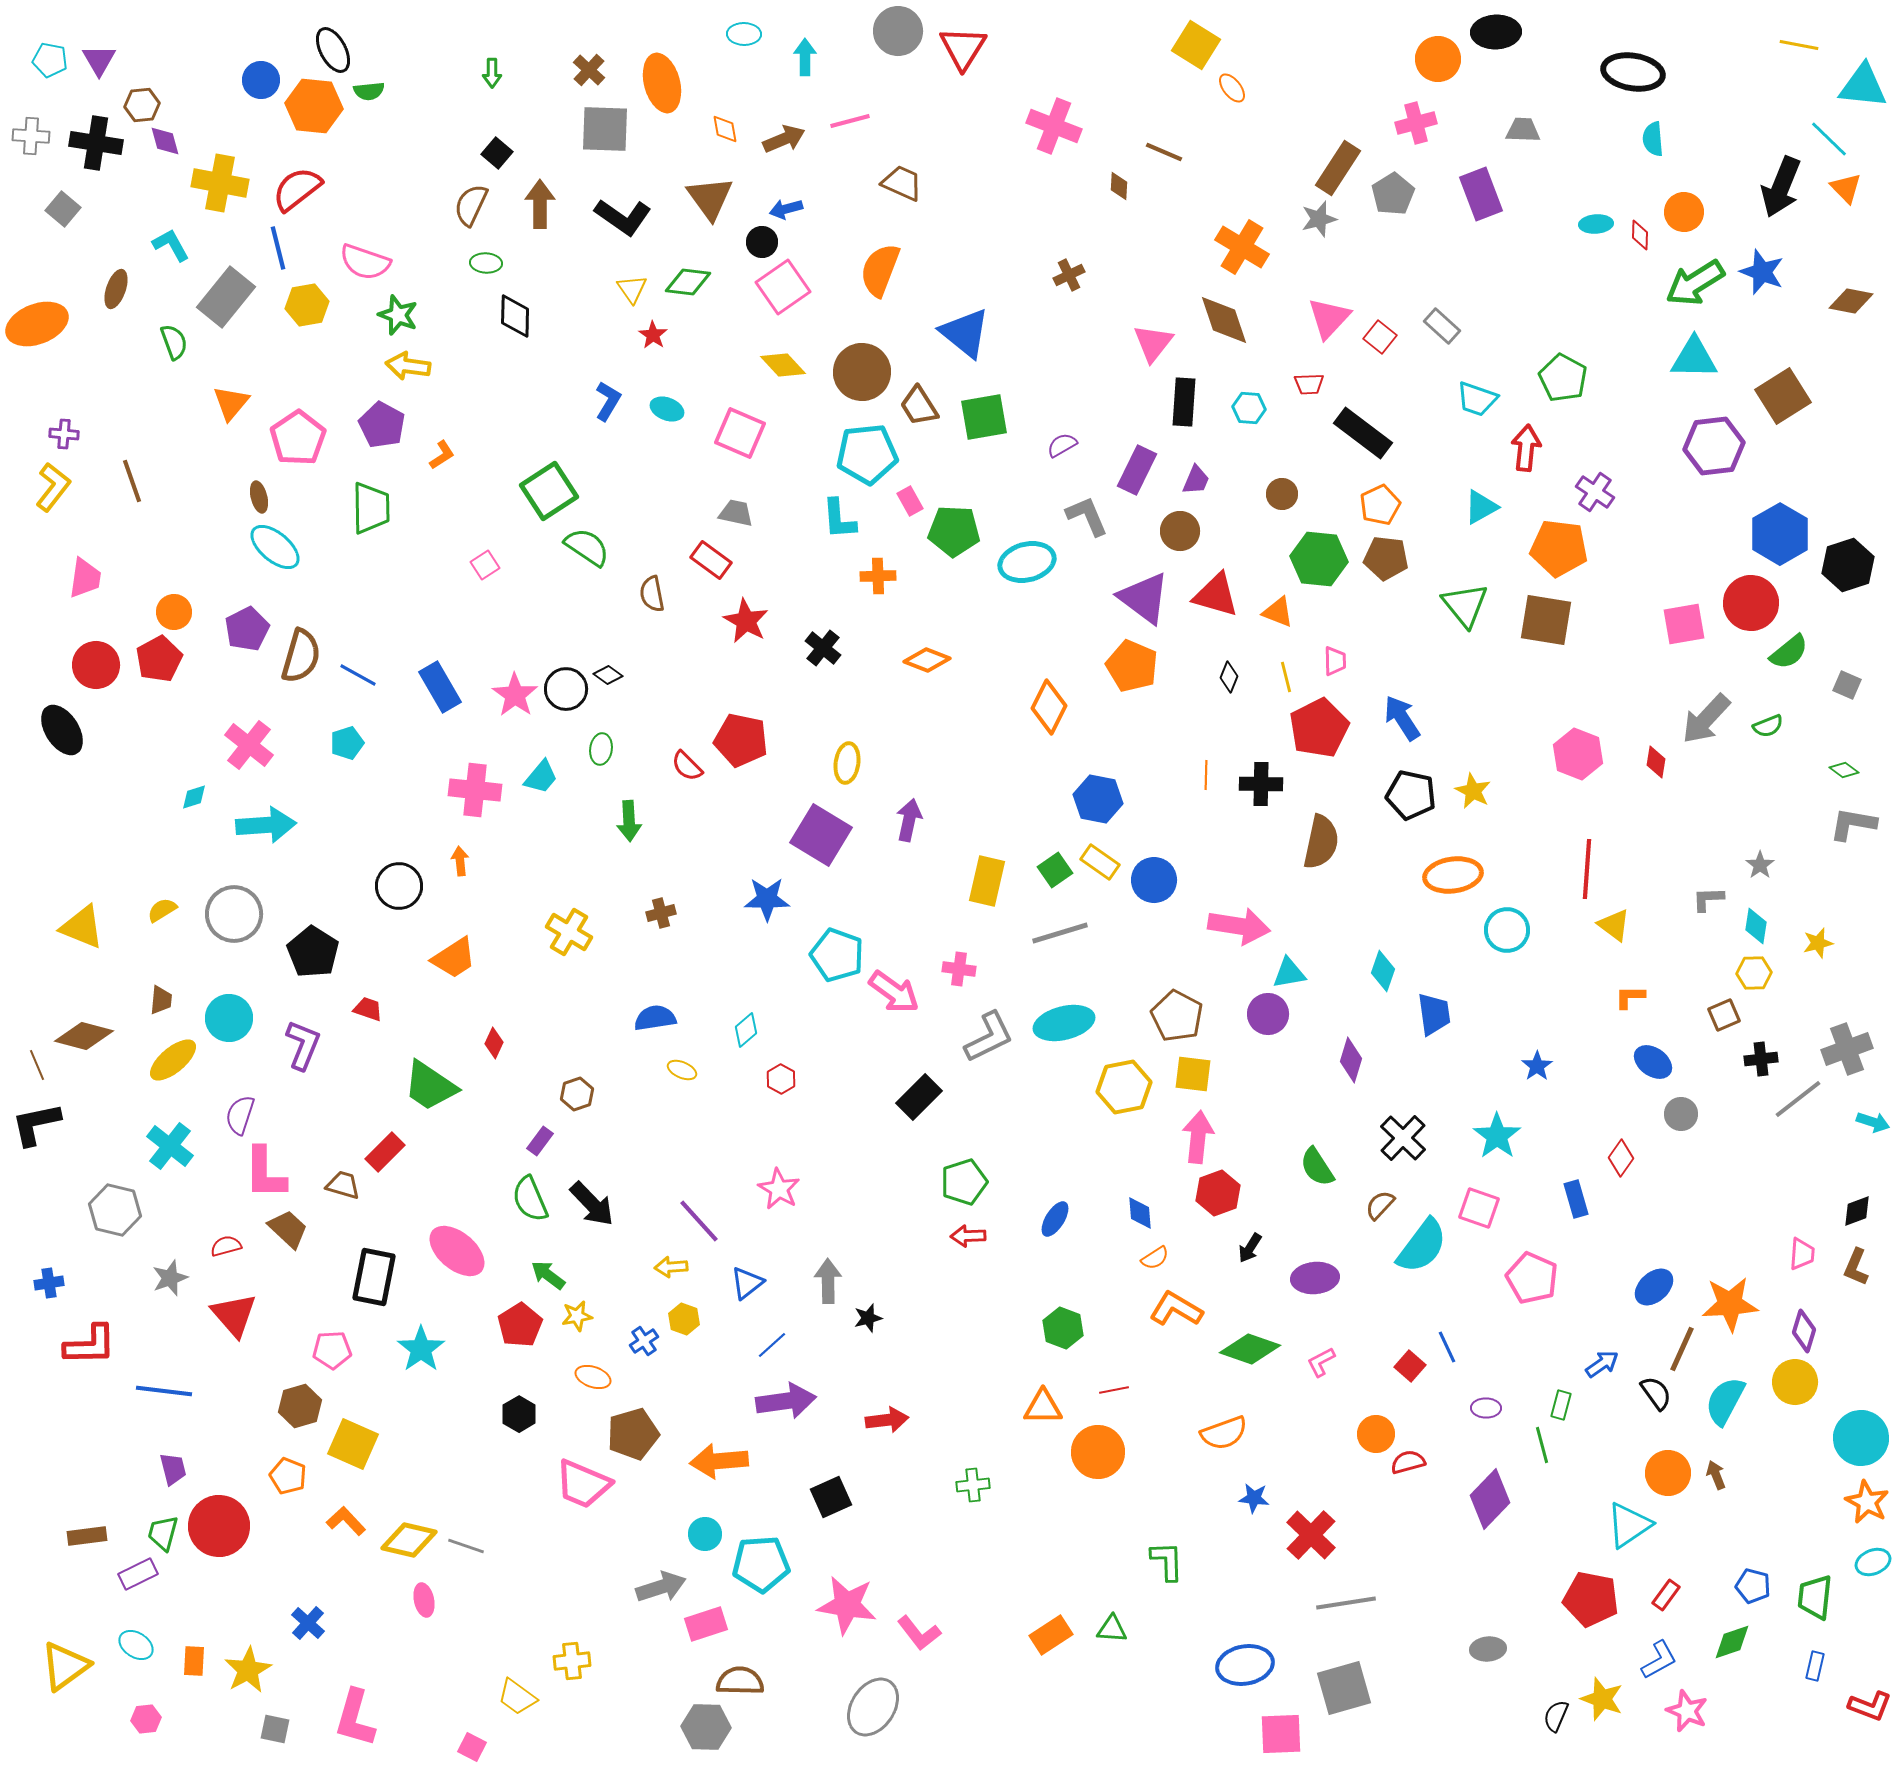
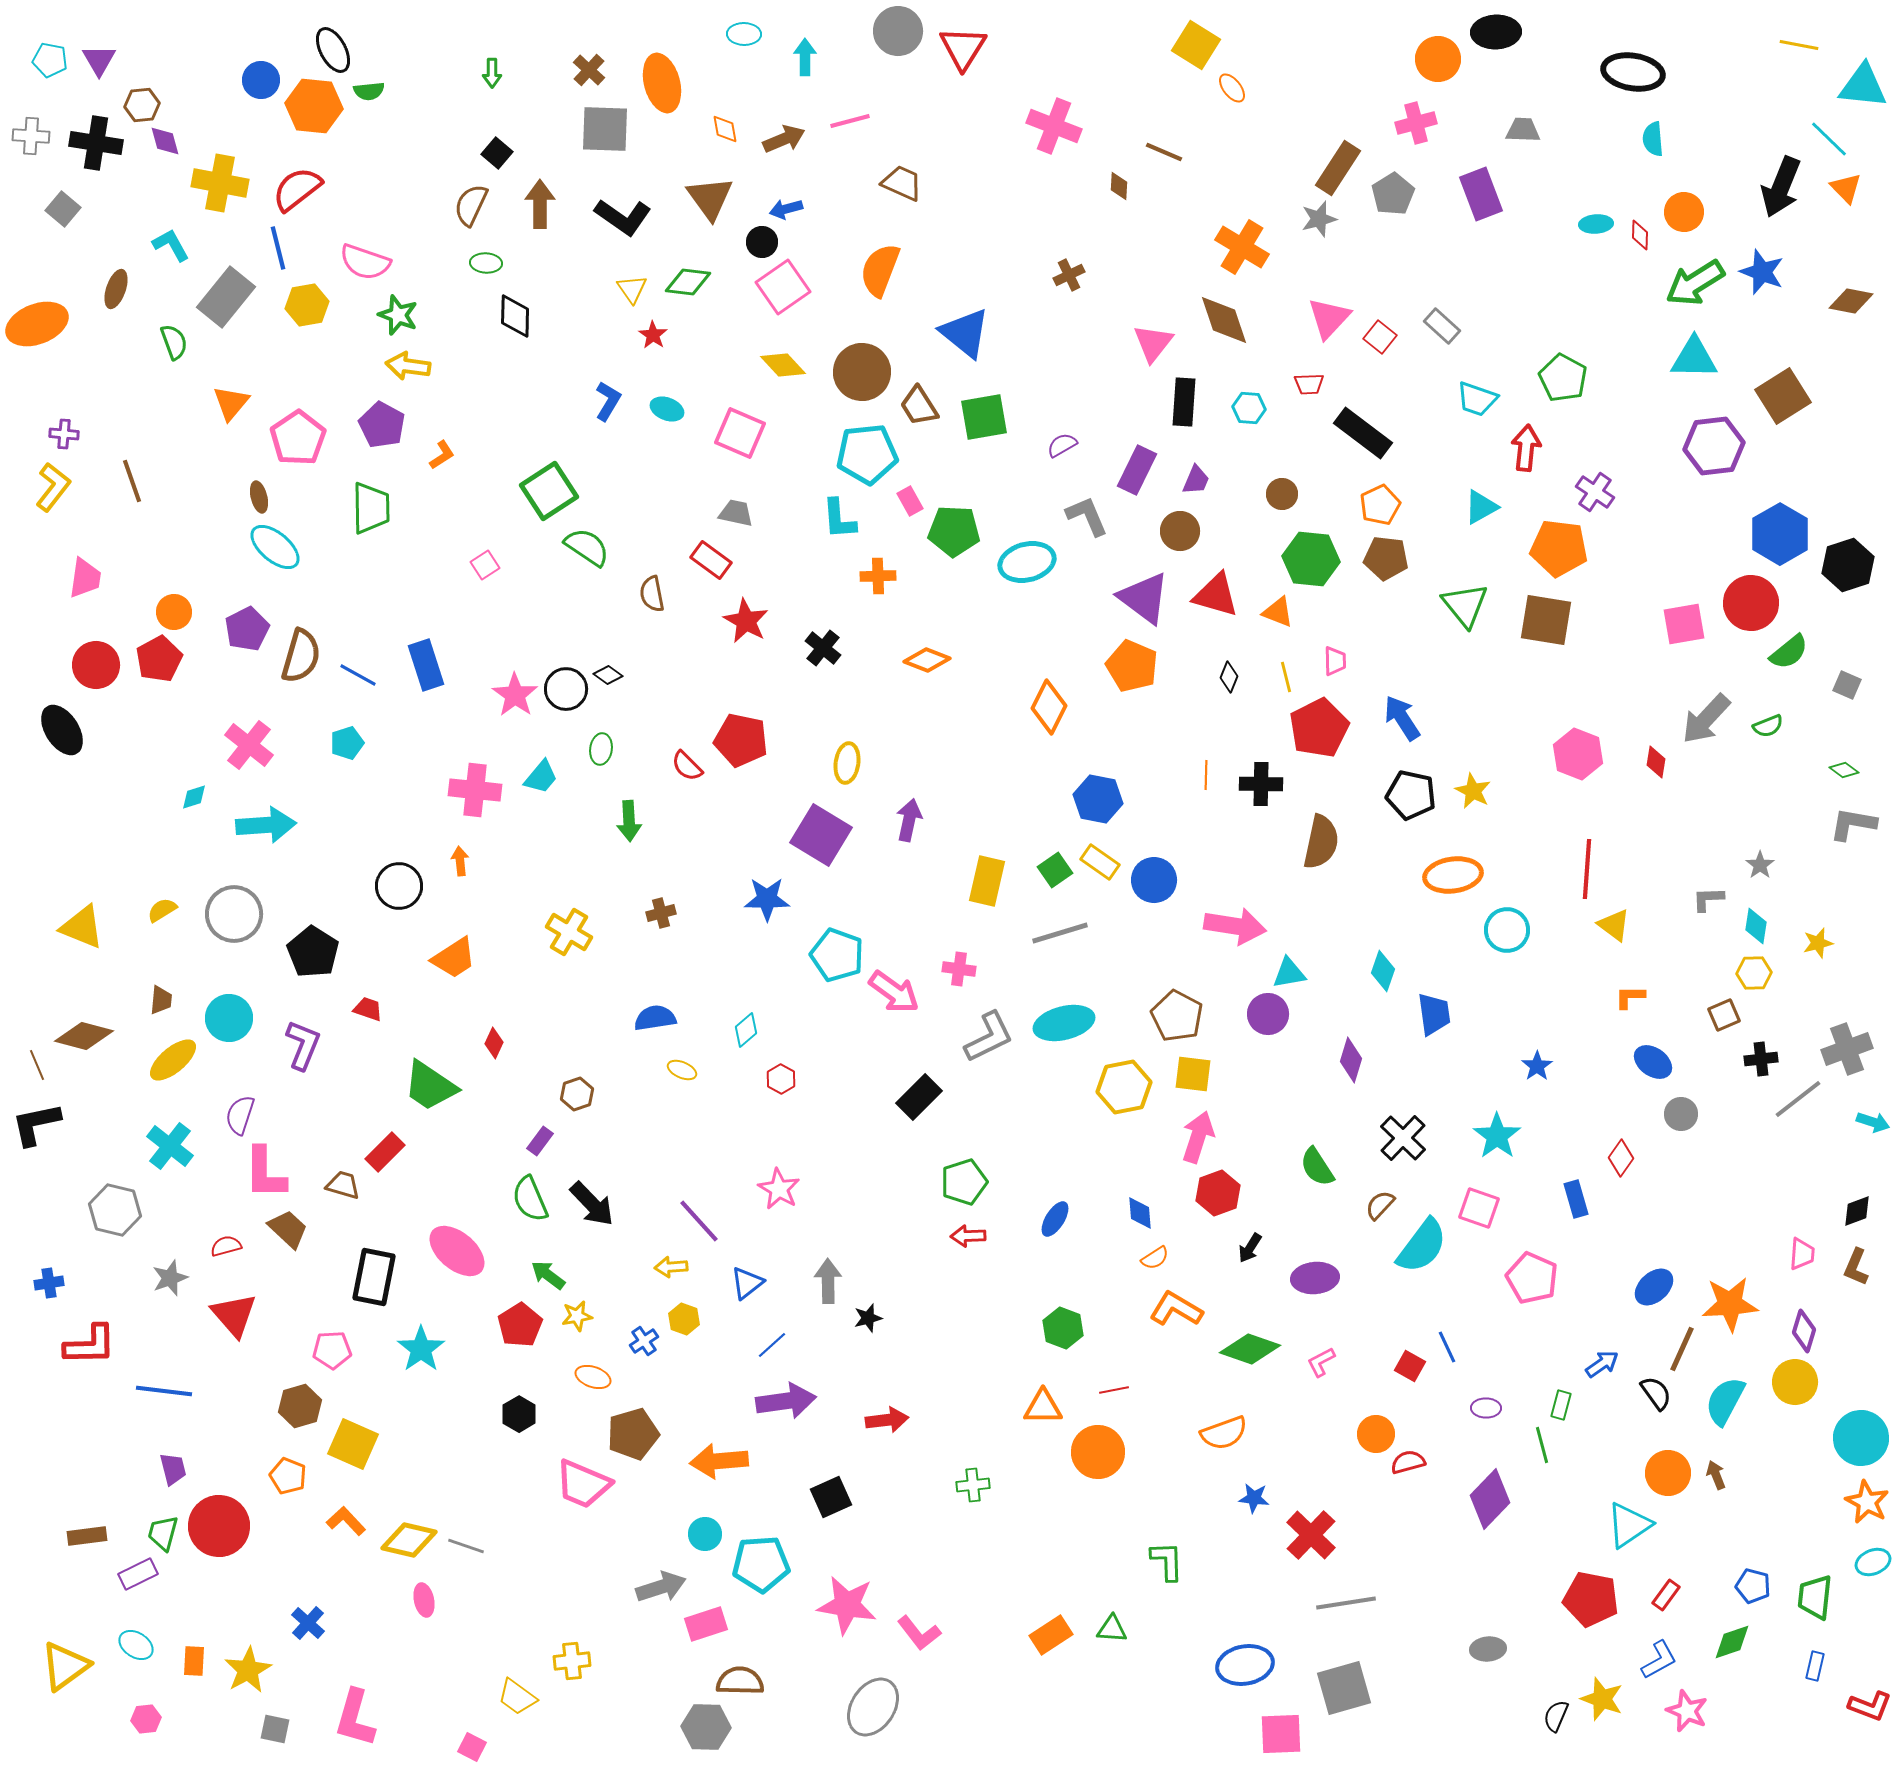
green hexagon at (1319, 559): moved 8 px left
blue rectangle at (440, 687): moved 14 px left, 22 px up; rotated 12 degrees clockwise
pink arrow at (1239, 926): moved 4 px left
pink arrow at (1198, 1137): rotated 12 degrees clockwise
red square at (1410, 1366): rotated 12 degrees counterclockwise
